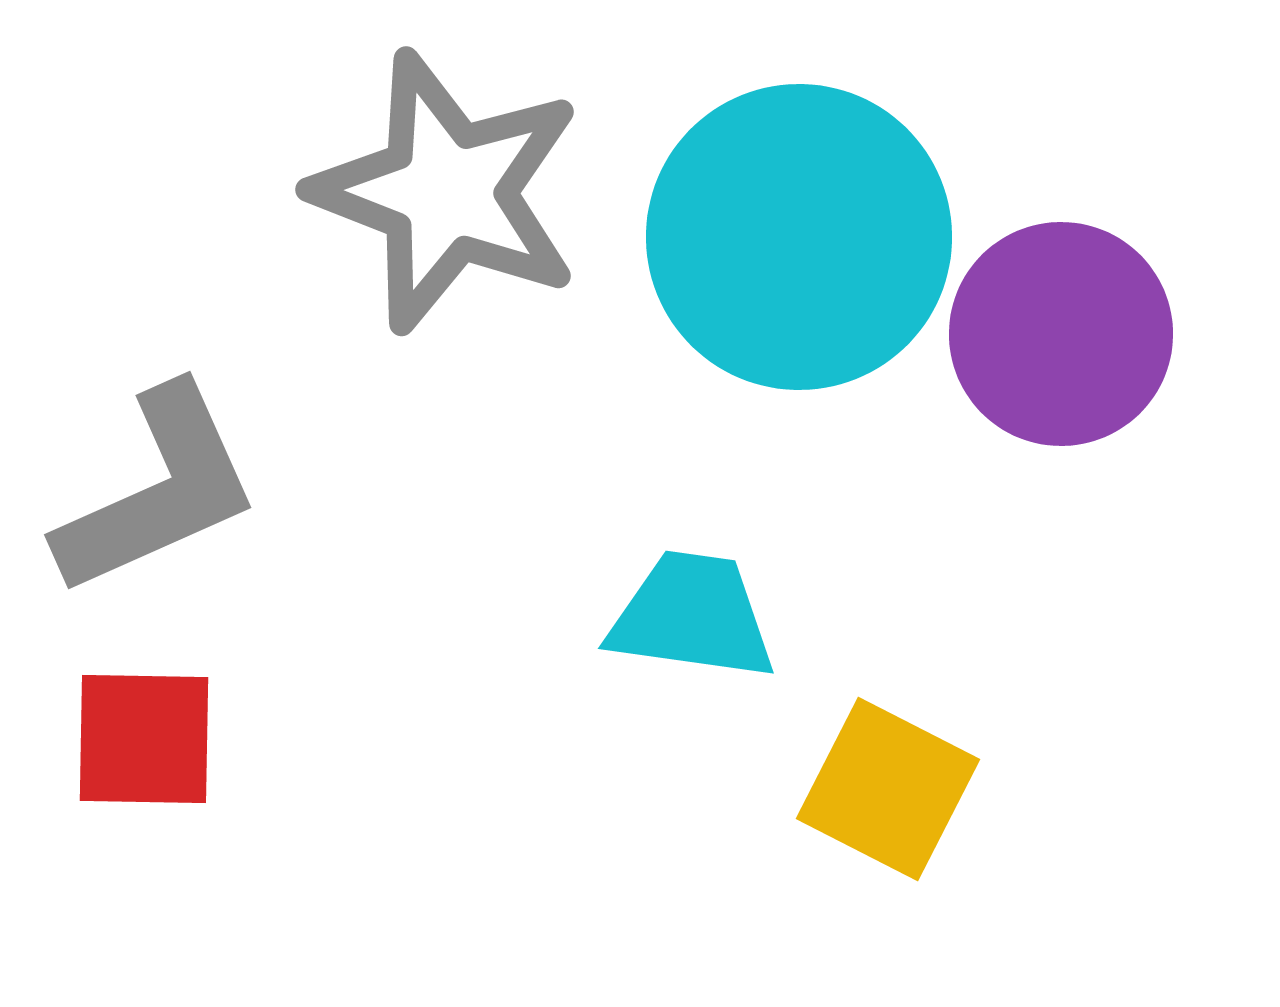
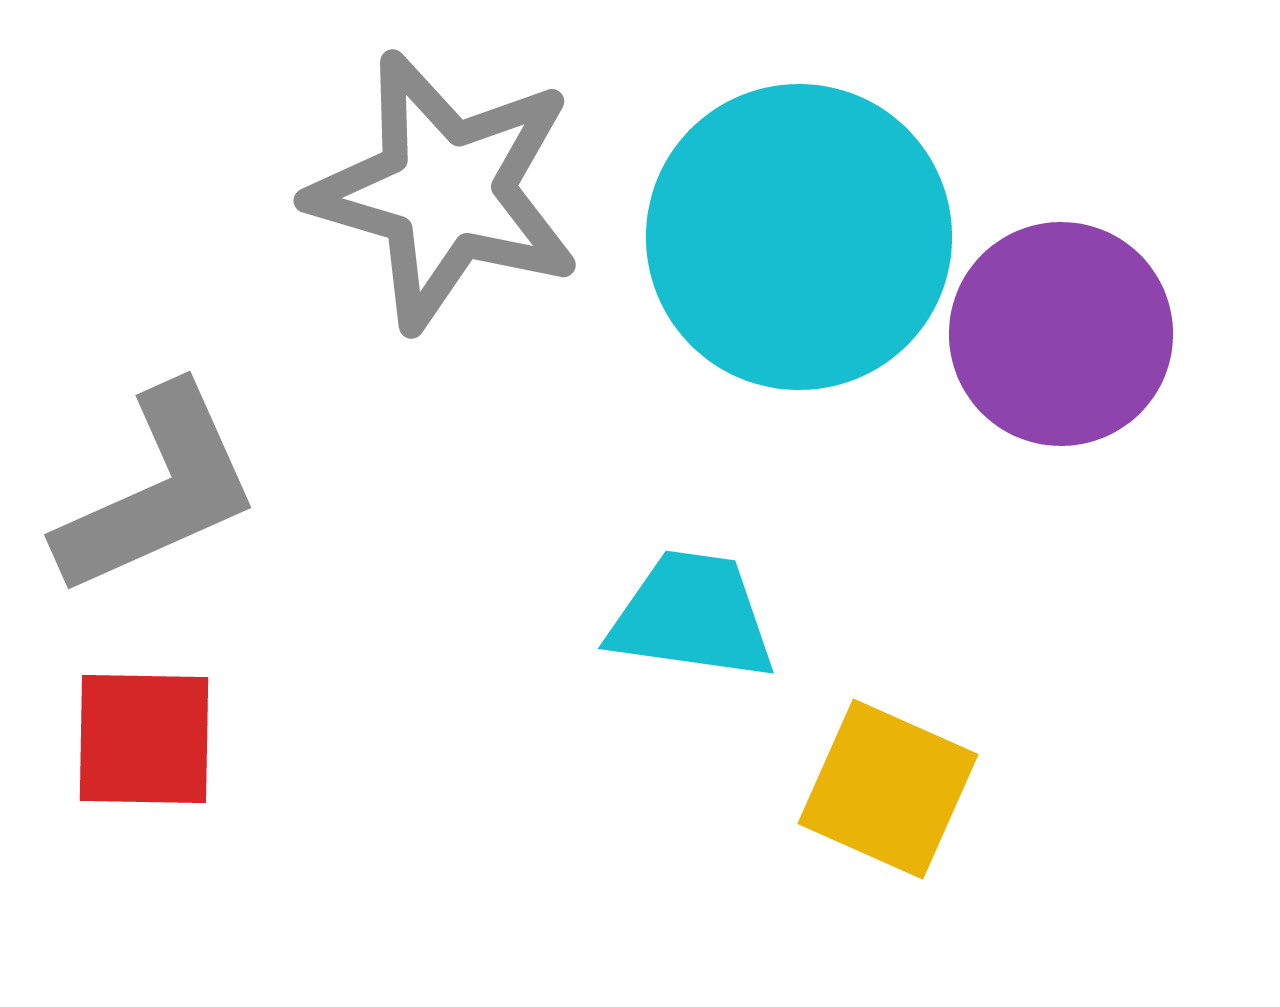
gray star: moved 2 px left, 1 px up; rotated 5 degrees counterclockwise
yellow square: rotated 3 degrees counterclockwise
